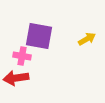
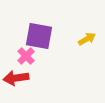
pink cross: moved 4 px right; rotated 36 degrees clockwise
